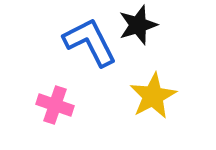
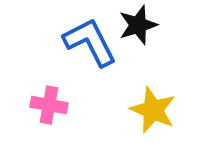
yellow star: moved 14 px down; rotated 21 degrees counterclockwise
pink cross: moved 6 px left; rotated 9 degrees counterclockwise
